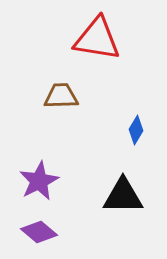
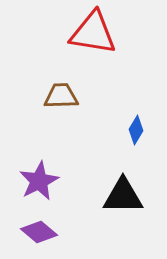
red triangle: moved 4 px left, 6 px up
